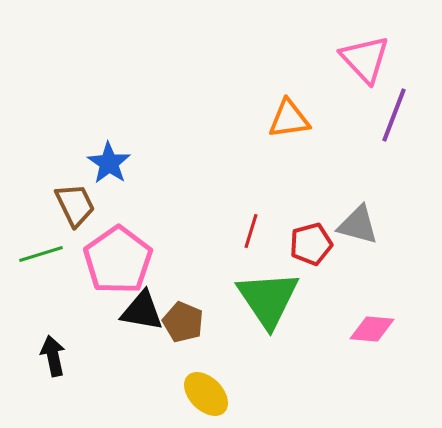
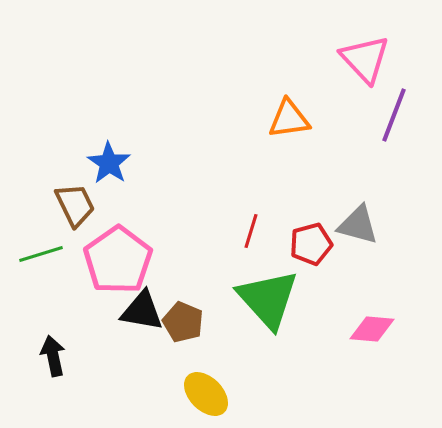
green triangle: rotated 8 degrees counterclockwise
